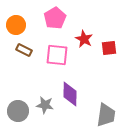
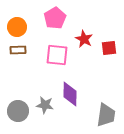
orange circle: moved 1 px right, 2 px down
brown rectangle: moved 6 px left; rotated 28 degrees counterclockwise
